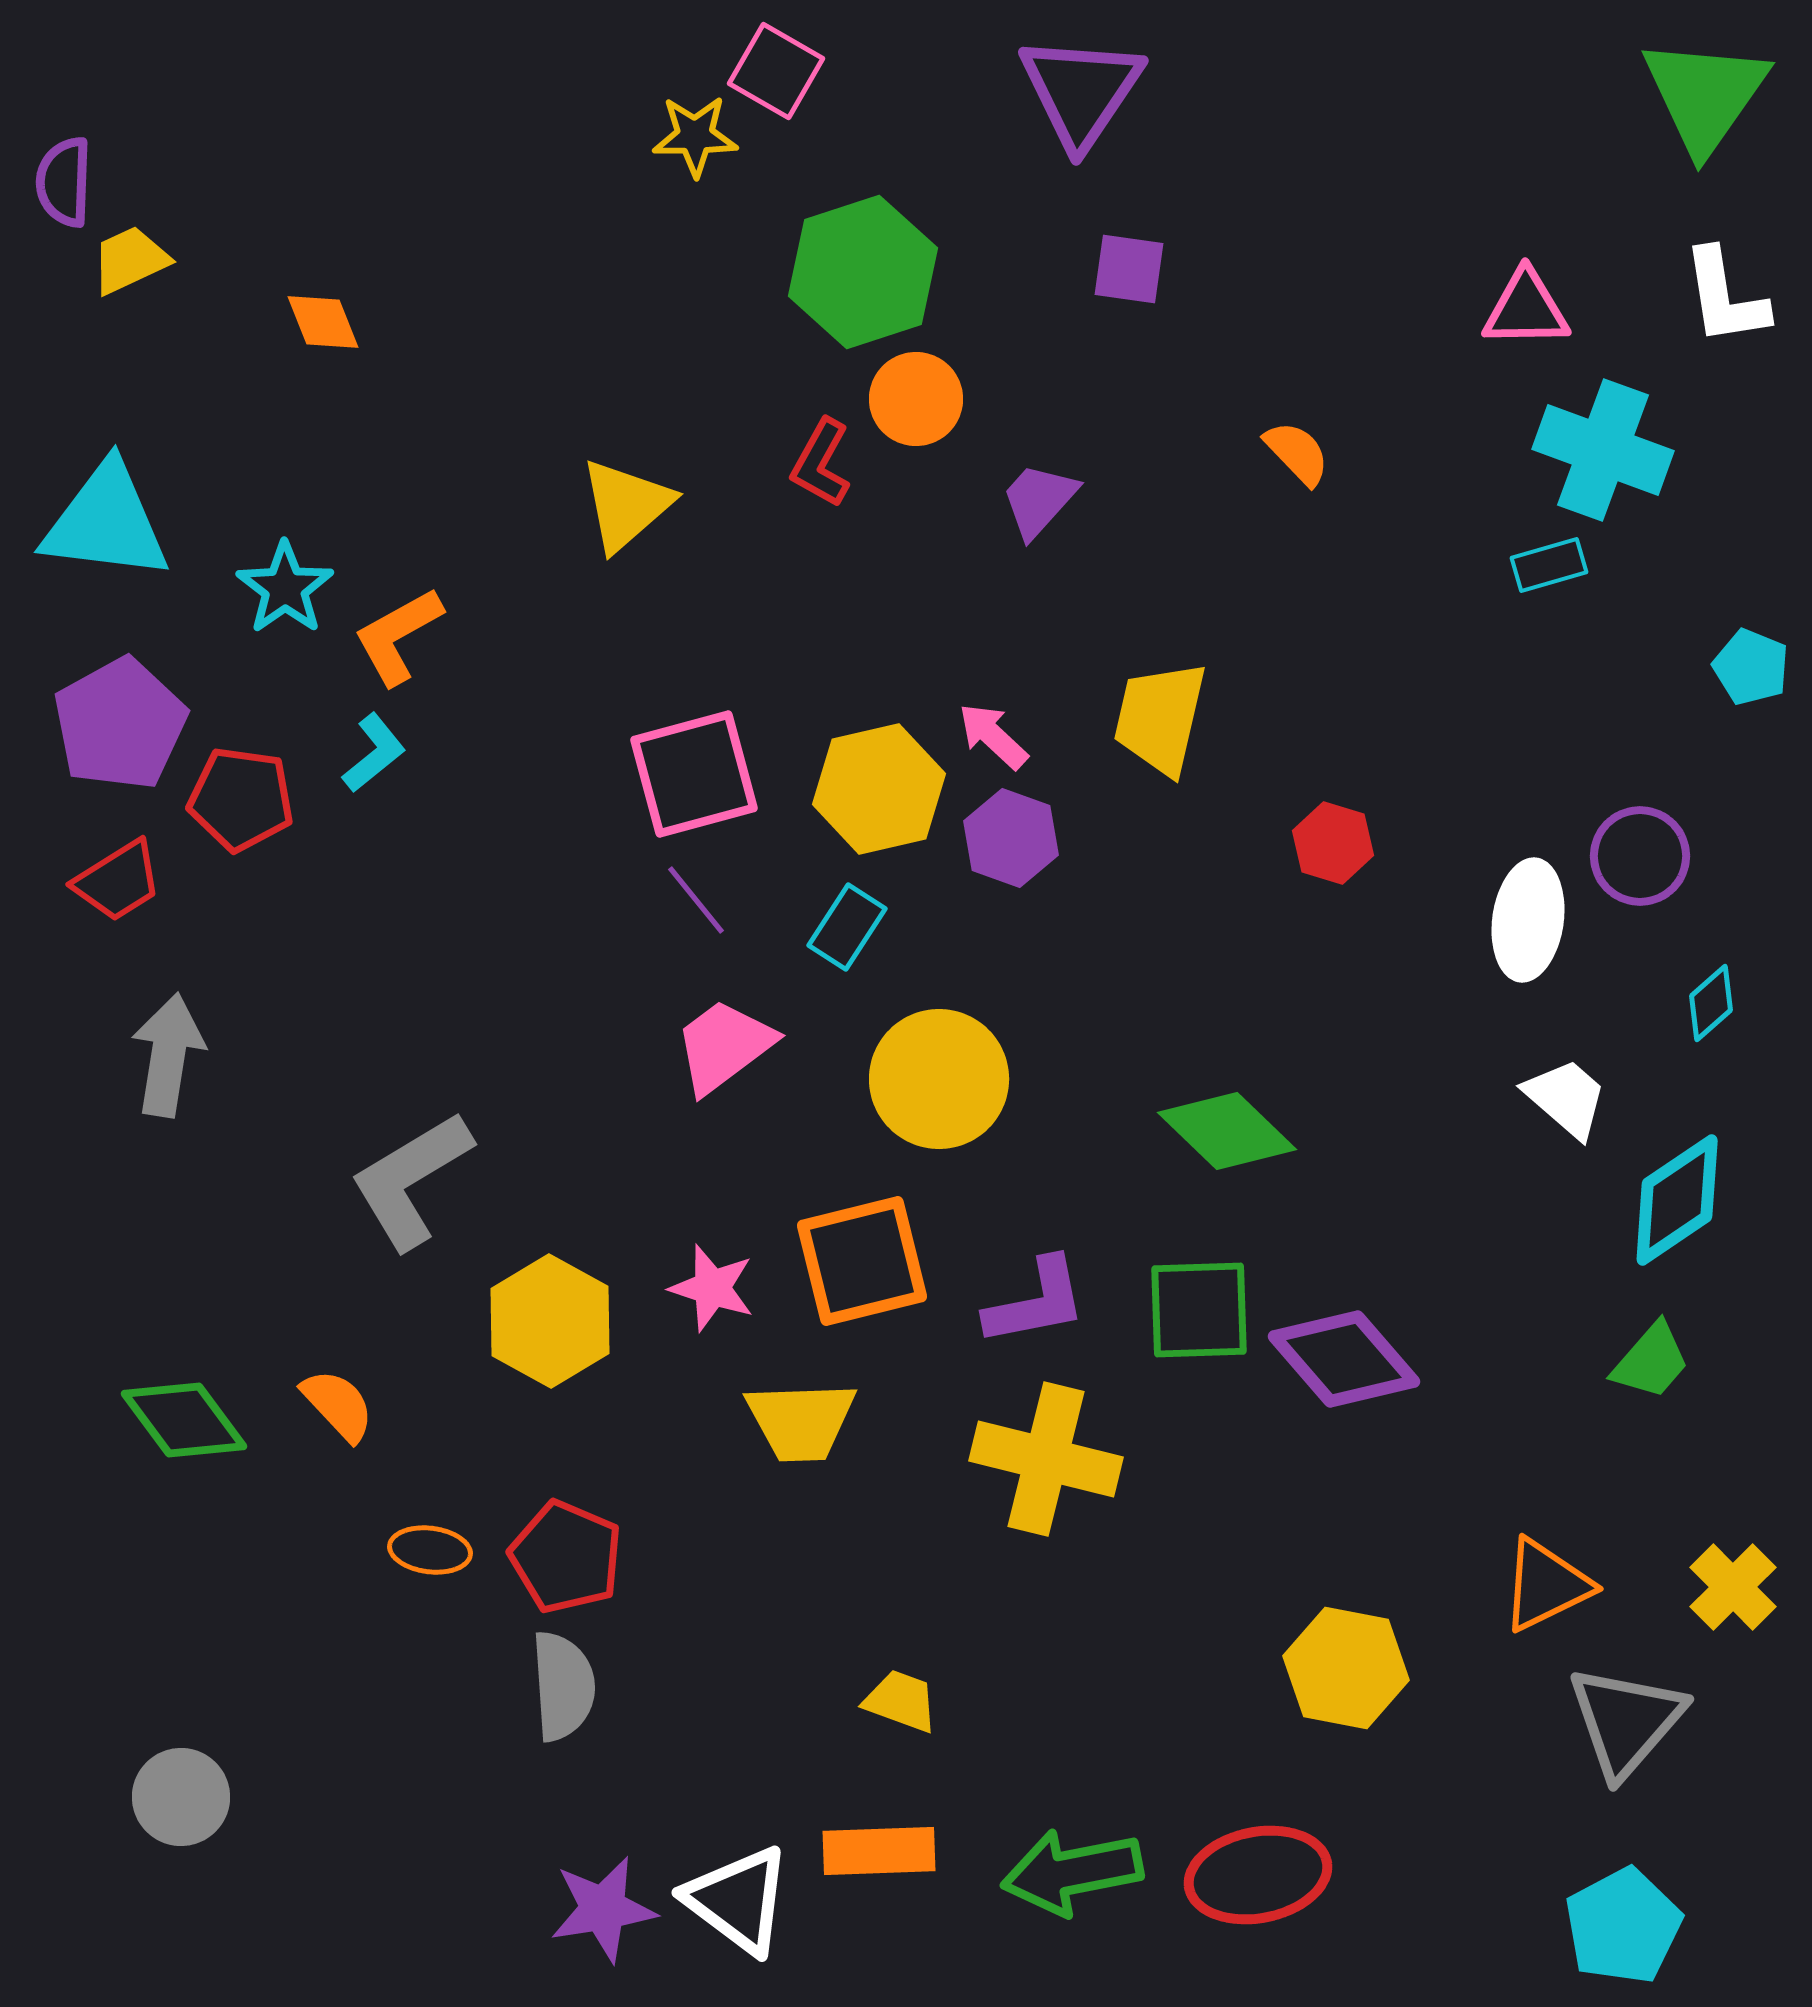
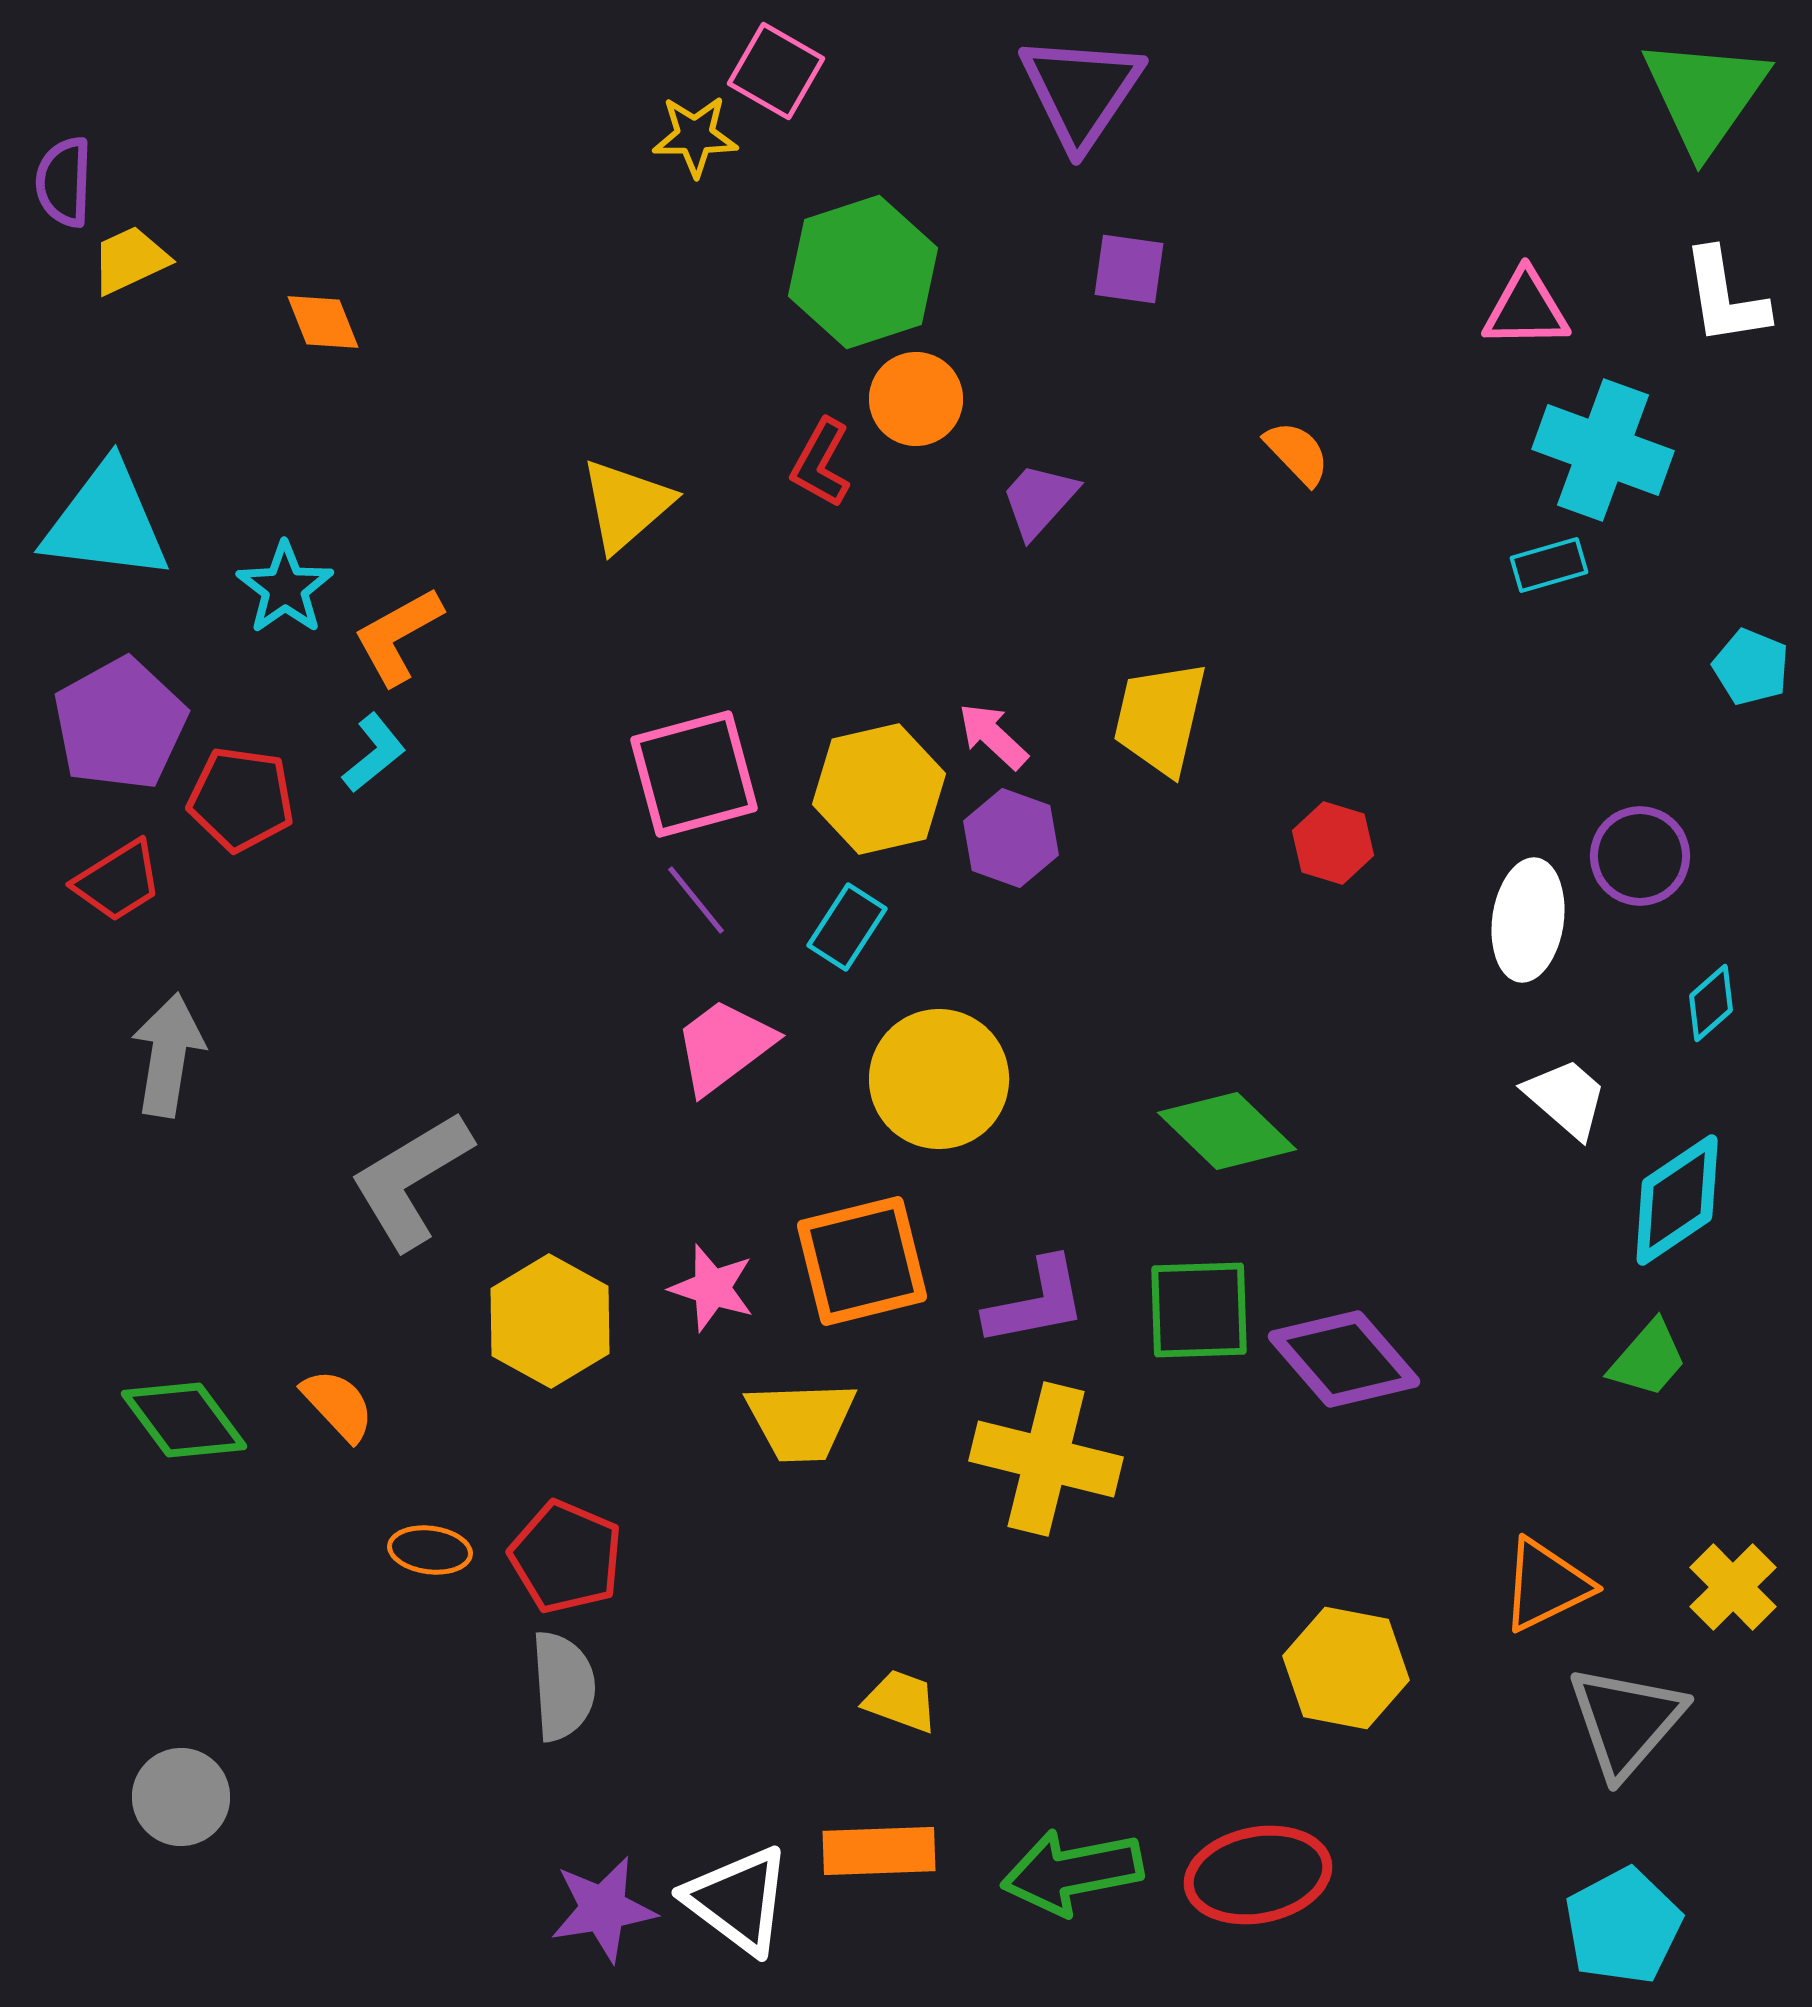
green trapezoid at (1651, 1361): moved 3 px left, 2 px up
